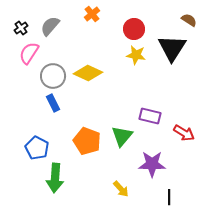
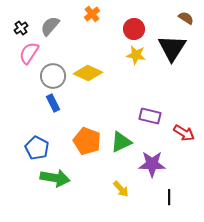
brown semicircle: moved 3 px left, 2 px up
green triangle: moved 1 px left, 6 px down; rotated 25 degrees clockwise
green arrow: rotated 84 degrees counterclockwise
